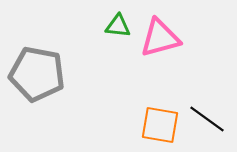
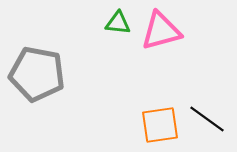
green triangle: moved 3 px up
pink triangle: moved 1 px right, 7 px up
orange square: rotated 18 degrees counterclockwise
